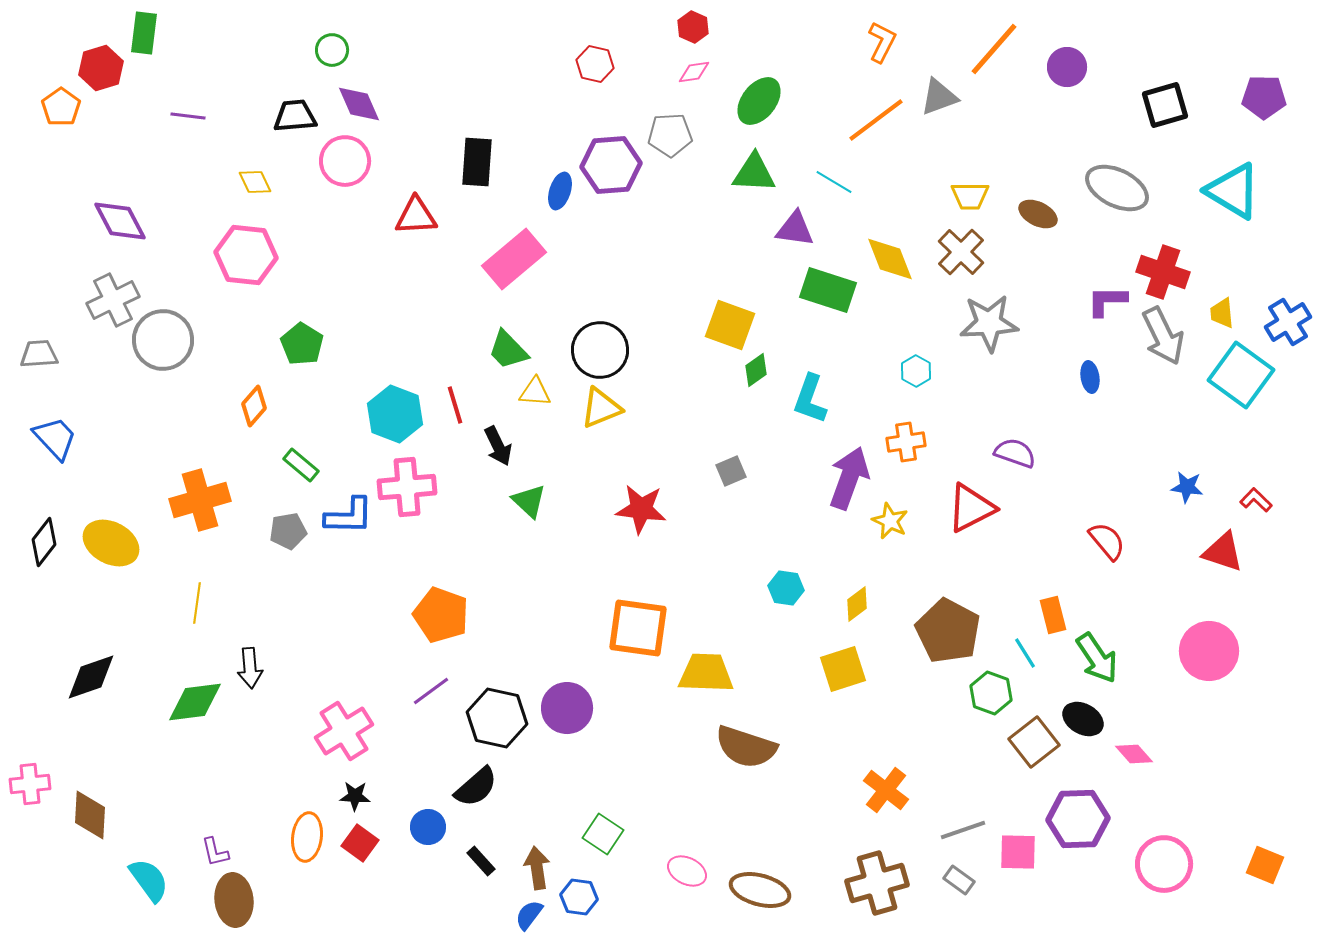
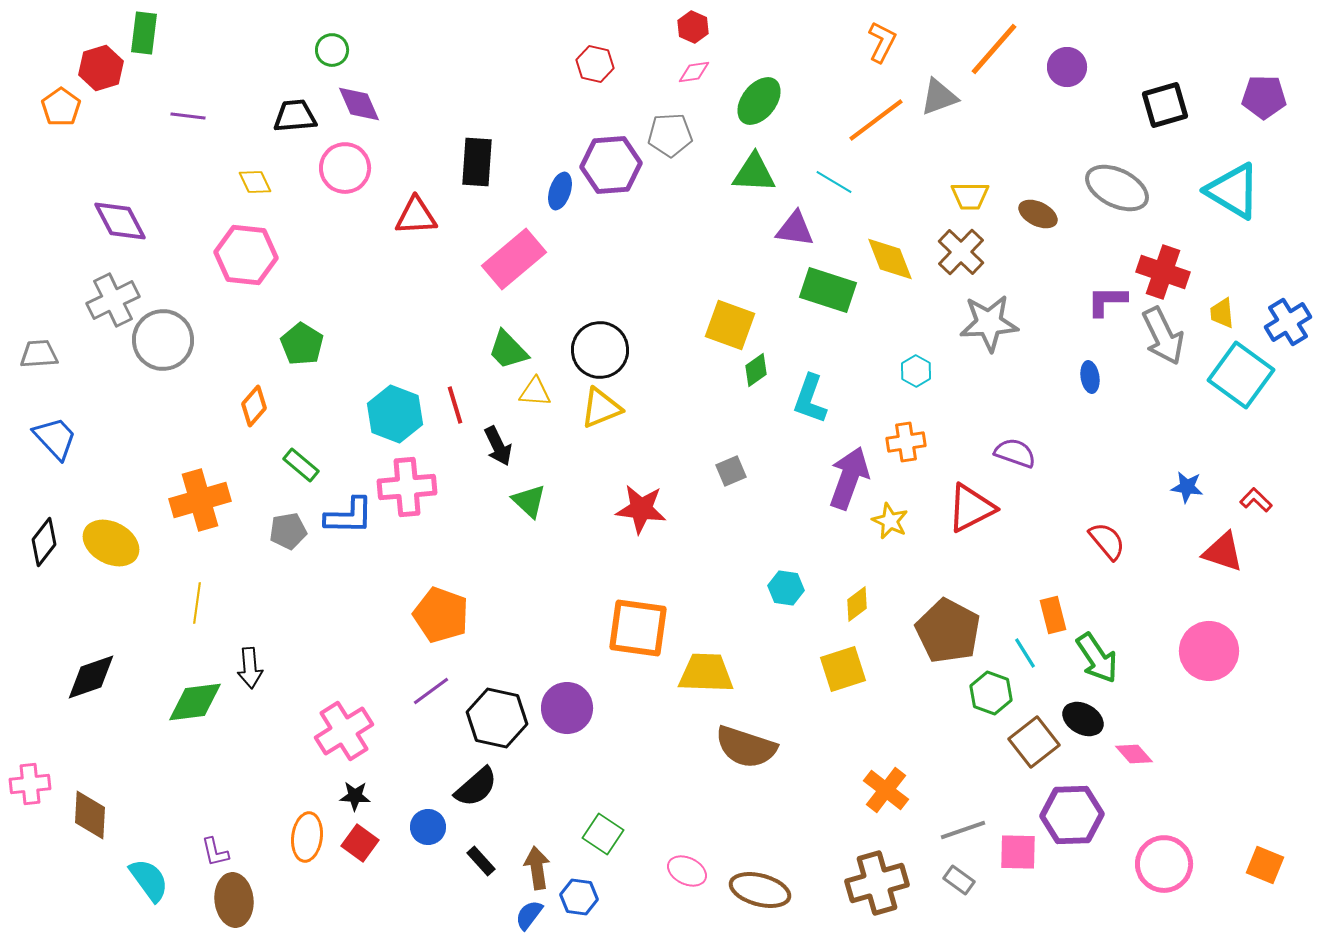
pink circle at (345, 161): moved 7 px down
purple hexagon at (1078, 819): moved 6 px left, 4 px up
